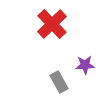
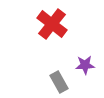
red cross: rotated 8 degrees counterclockwise
